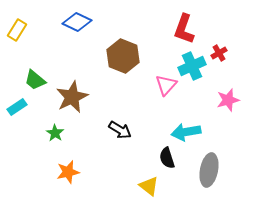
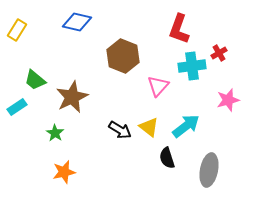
blue diamond: rotated 12 degrees counterclockwise
red L-shape: moved 5 px left
cyan cross: rotated 16 degrees clockwise
pink triangle: moved 8 px left, 1 px down
cyan arrow: moved 6 px up; rotated 152 degrees clockwise
orange star: moved 4 px left
yellow triangle: moved 59 px up
